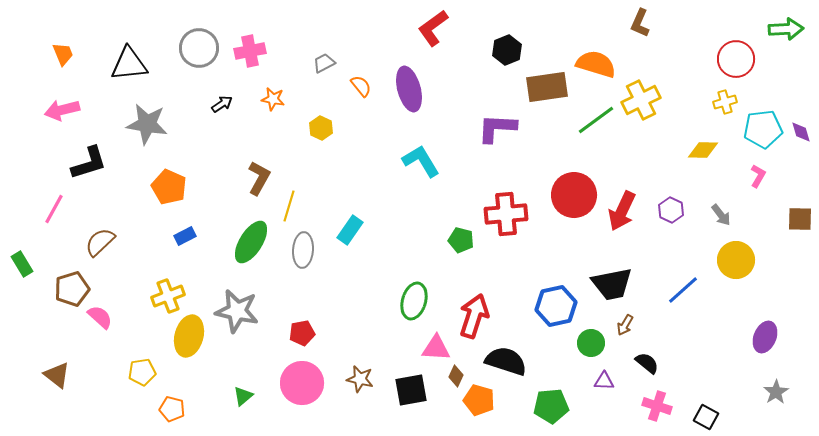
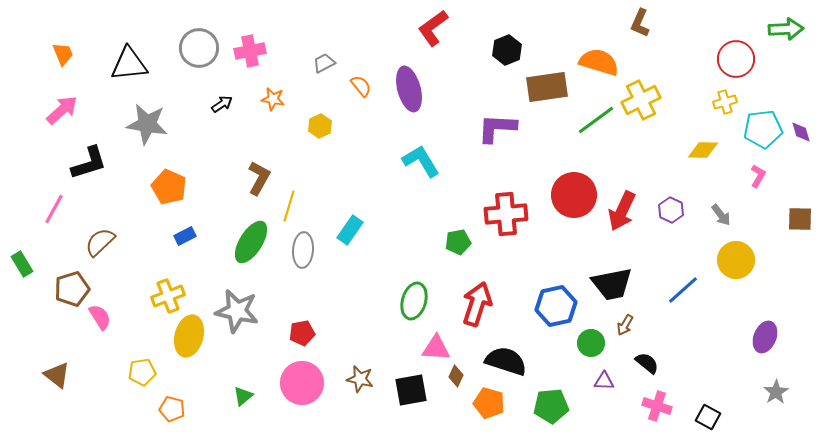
orange semicircle at (596, 64): moved 3 px right, 2 px up
pink arrow at (62, 110): rotated 152 degrees clockwise
yellow hexagon at (321, 128): moved 1 px left, 2 px up; rotated 10 degrees clockwise
green pentagon at (461, 240): moved 3 px left, 2 px down; rotated 25 degrees counterclockwise
red arrow at (474, 316): moved 3 px right, 12 px up
pink semicircle at (100, 317): rotated 16 degrees clockwise
orange pentagon at (479, 400): moved 10 px right, 3 px down
black square at (706, 417): moved 2 px right
